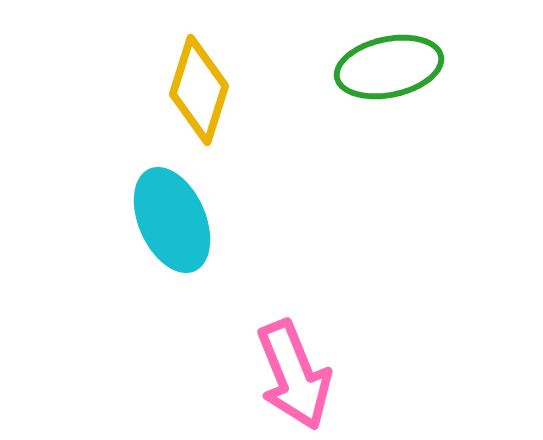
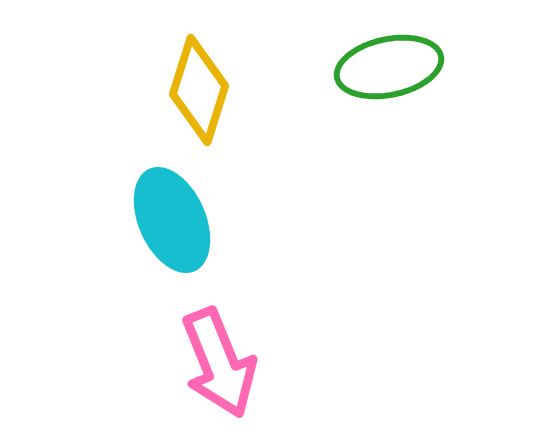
pink arrow: moved 75 px left, 12 px up
